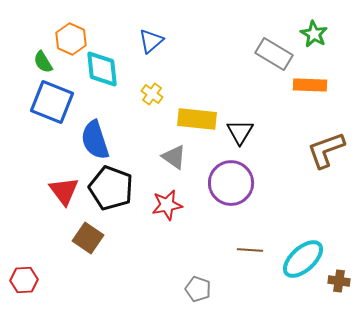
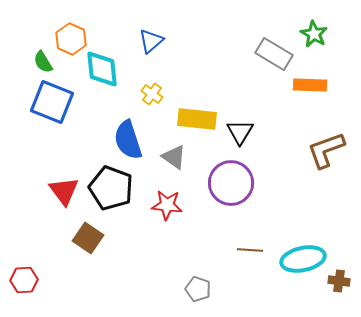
blue semicircle: moved 33 px right
red star: rotated 16 degrees clockwise
cyan ellipse: rotated 30 degrees clockwise
